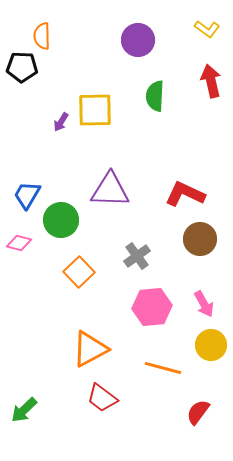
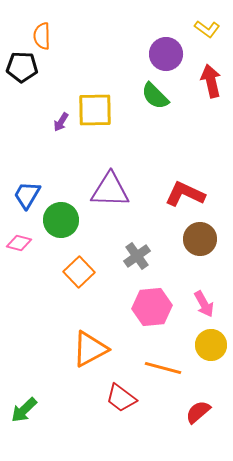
purple circle: moved 28 px right, 14 px down
green semicircle: rotated 48 degrees counterclockwise
red trapezoid: moved 19 px right
red semicircle: rotated 12 degrees clockwise
